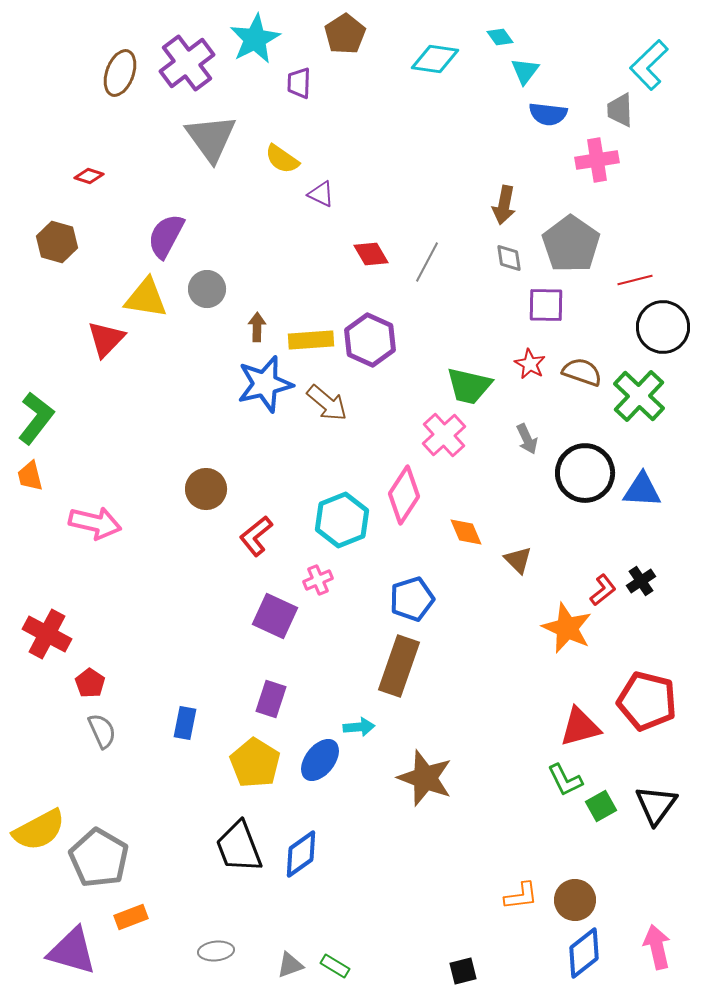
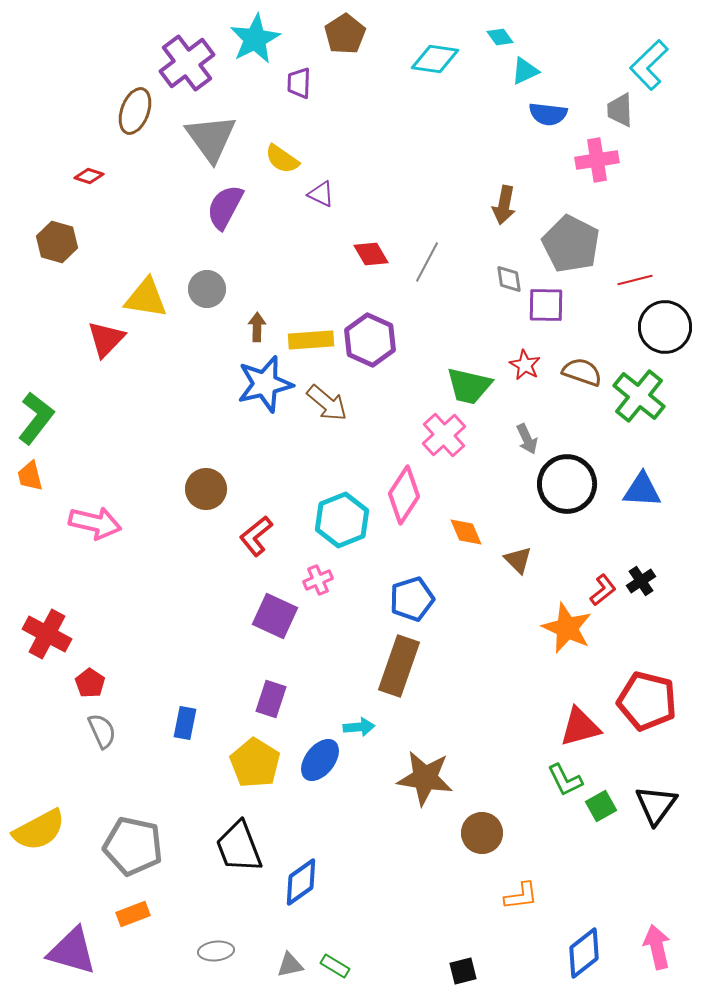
cyan triangle at (525, 71): rotated 28 degrees clockwise
brown ellipse at (120, 73): moved 15 px right, 38 px down
purple semicircle at (166, 236): moved 59 px right, 29 px up
gray pentagon at (571, 244): rotated 8 degrees counterclockwise
gray diamond at (509, 258): moved 21 px down
black circle at (663, 327): moved 2 px right
red star at (530, 364): moved 5 px left, 1 px down
green cross at (639, 396): rotated 4 degrees counterclockwise
black circle at (585, 473): moved 18 px left, 11 px down
brown star at (425, 778): rotated 12 degrees counterclockwise
blue diamond at (301, 854): moved 28 px down
gray pentagon at (99, 858): moved 34 px right, 12 px up; rotated 18 degrees counterclockwise
brown circle at (575, 900): moved 93 px left, 67 px up
orange rectangle at (131, 917): moved 2 px right, 3 px up
gray triangle at (290, 965): rotated 8 degrees clockwise
